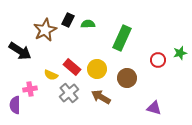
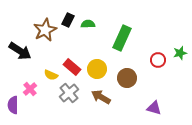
pink cross: rotated 32 degrees counterclockwise
purple semicircle: moved 2 px left
